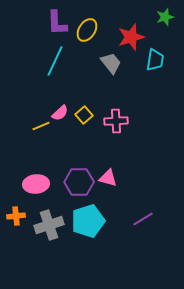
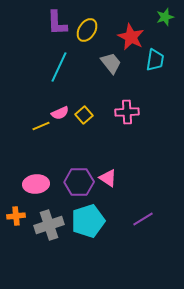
red star: rotated 28 degrees counterclockwise
cyan line: moved 4 px right, 6 px down
pink semicircle: rotated 18 degrees clockwise
pink cross: moved 11 px right, 9 px up
pink triangle: rotated 18 degrees clockwise
